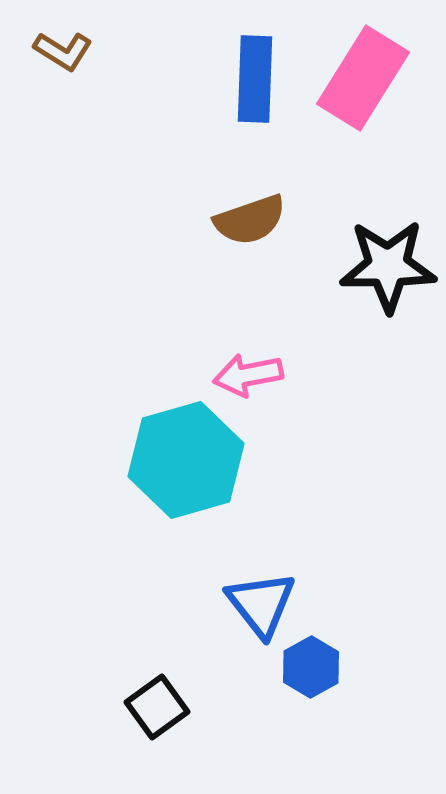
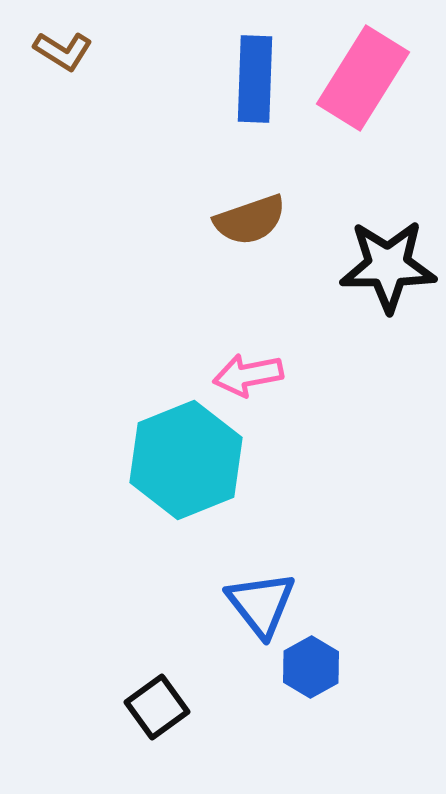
cyan hexagon: rotated 6 degrees counterclockwise
